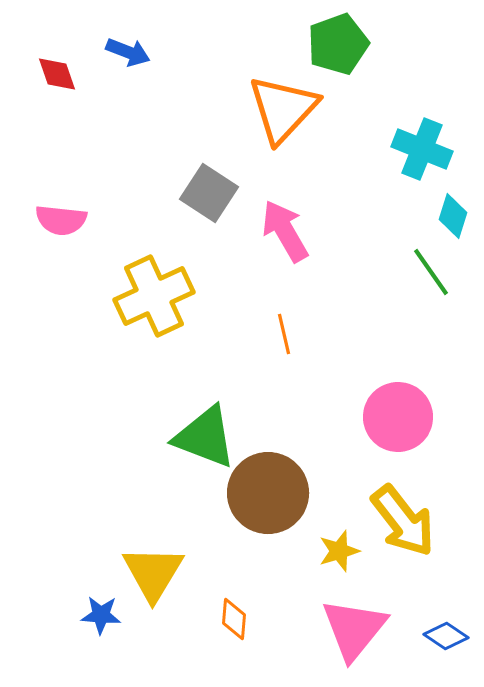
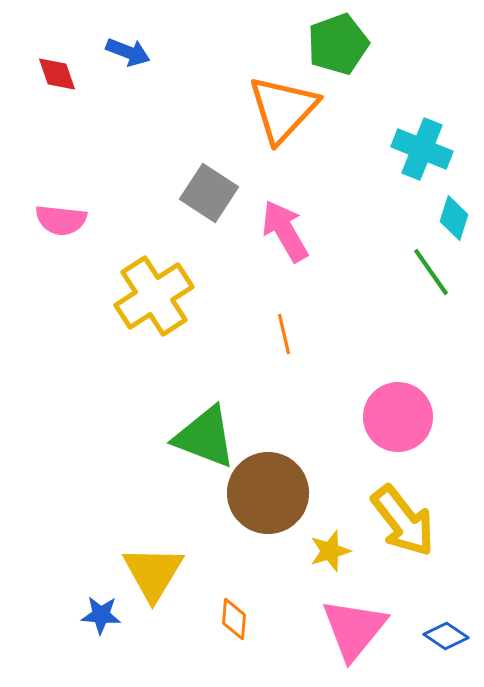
cyan diamond: moved 1 px right, 2 px down
yellow cross: rotated 8 degrees counterclockwise
yellow star: moved 9 px left
